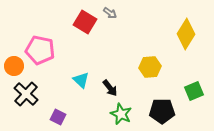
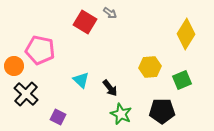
green square: moved 12 px left, 11 px up
